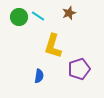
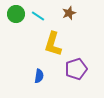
green circle: moved 3 px left, 3 px up
yellow L-shape: moved 2 px up
purple pentagon: moved 3 px left
